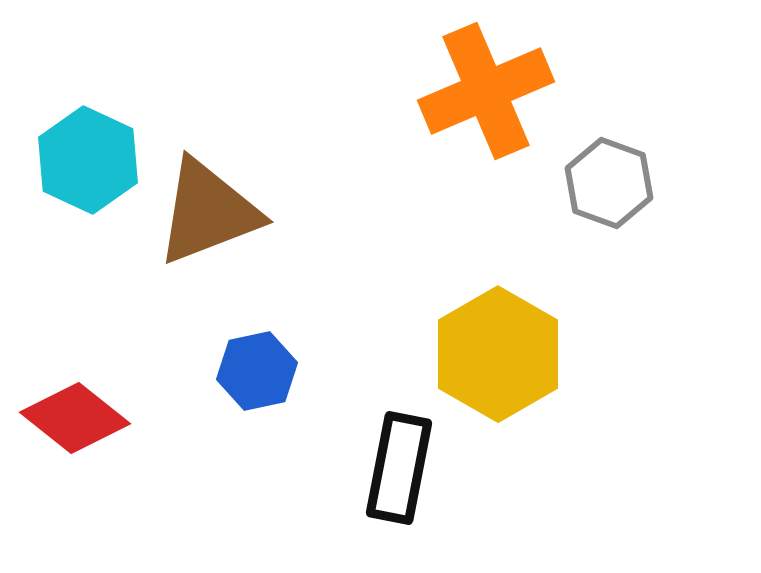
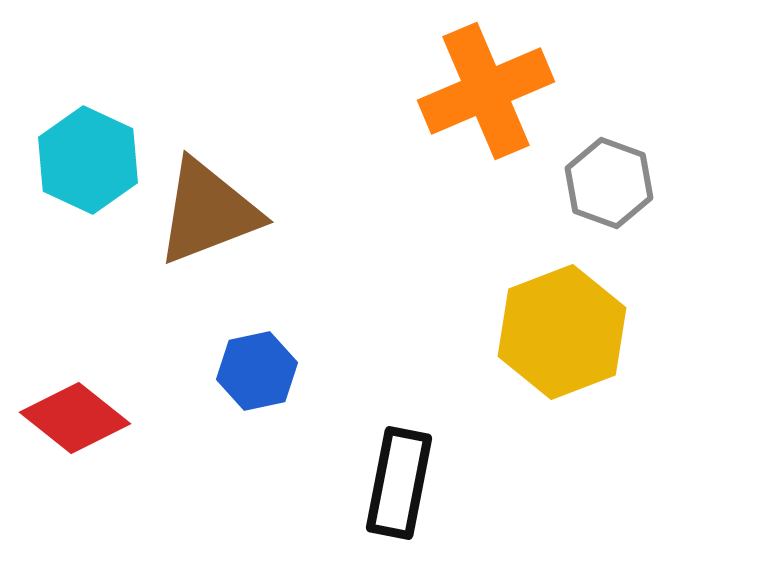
yellow hexagon: moved 64 px right, 22 px up; rotated 9 degrees clockwise
black rectangle: moved 15 px down
